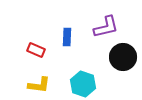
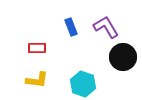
purple L-shape: rotated 108 degrees counterclockwise
blue rectangle: moved 4 px right, 10 px up; rotated 24 degrees counterclockwise
red rectangle: moved 1 px right, 2 px up; rotated 24 degrees counterclockwise
yellow L-shape: moved 2 px left, 5 px up
